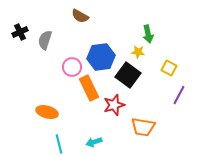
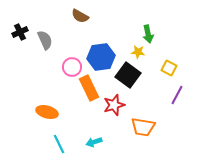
gray semicircle: rotated 138 degrees clockwise
purple line: moved 2 px left
cyan line: rotated 12 degrees counterclockwise
